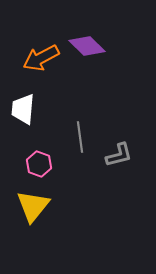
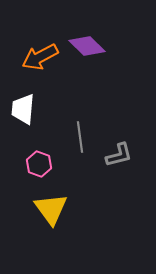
orange arrow: moved 1 px left, 1 px up
yellow triangle: moved 18 px right, 3 px down; rotated 15 degrees counterclockwise
